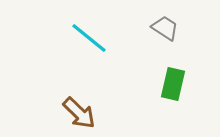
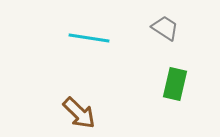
cyan line: rotated 30 degrees counterclockwise
green rectangle: moved 2 px right
